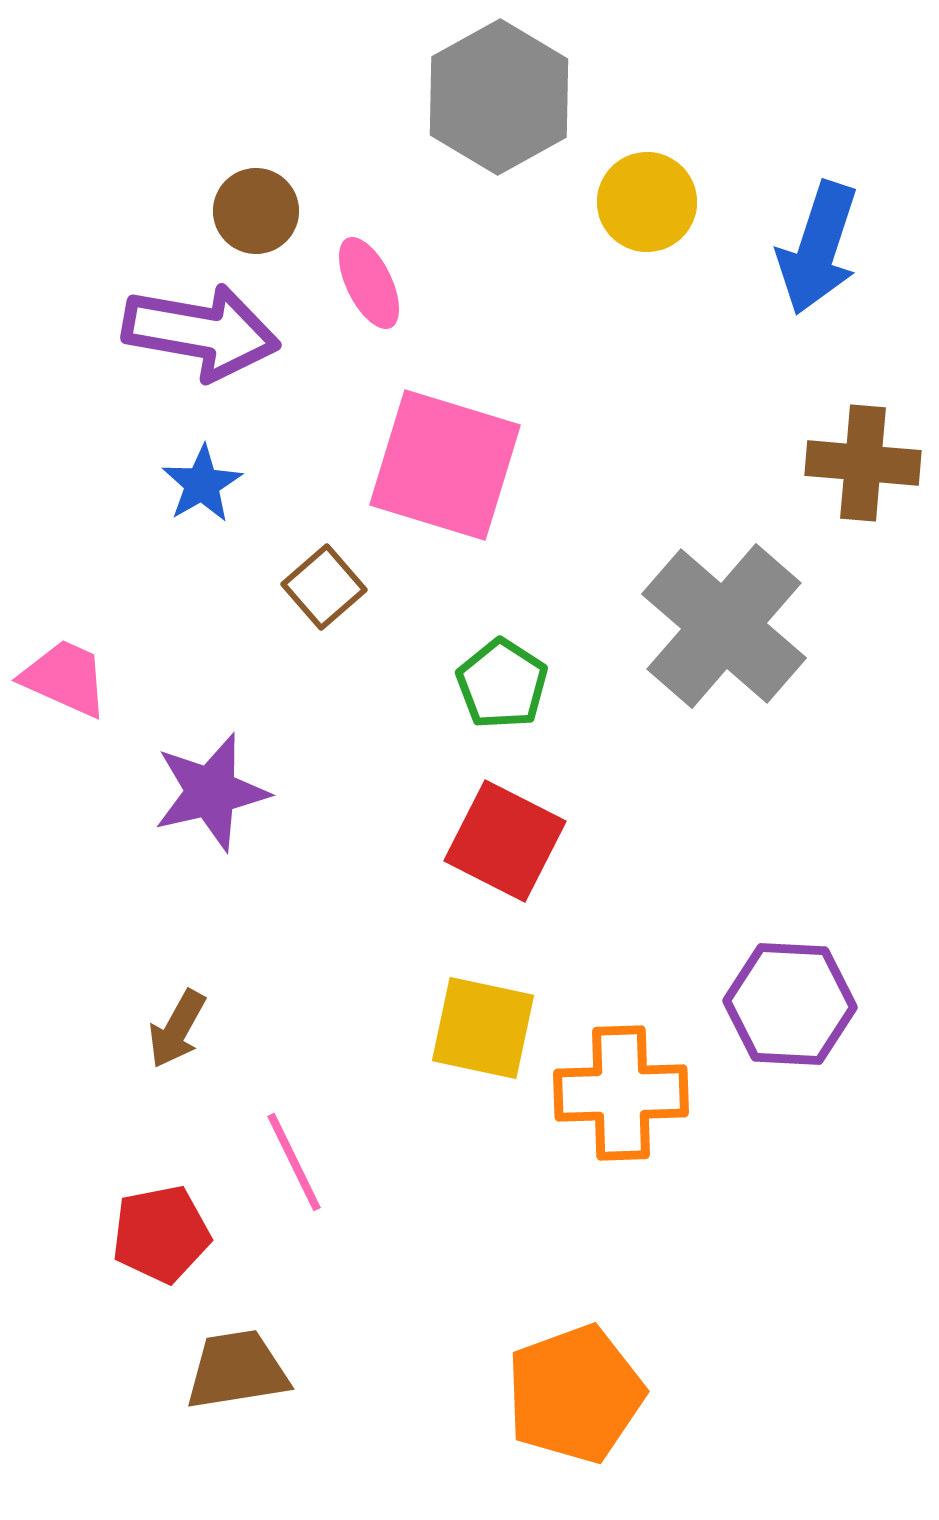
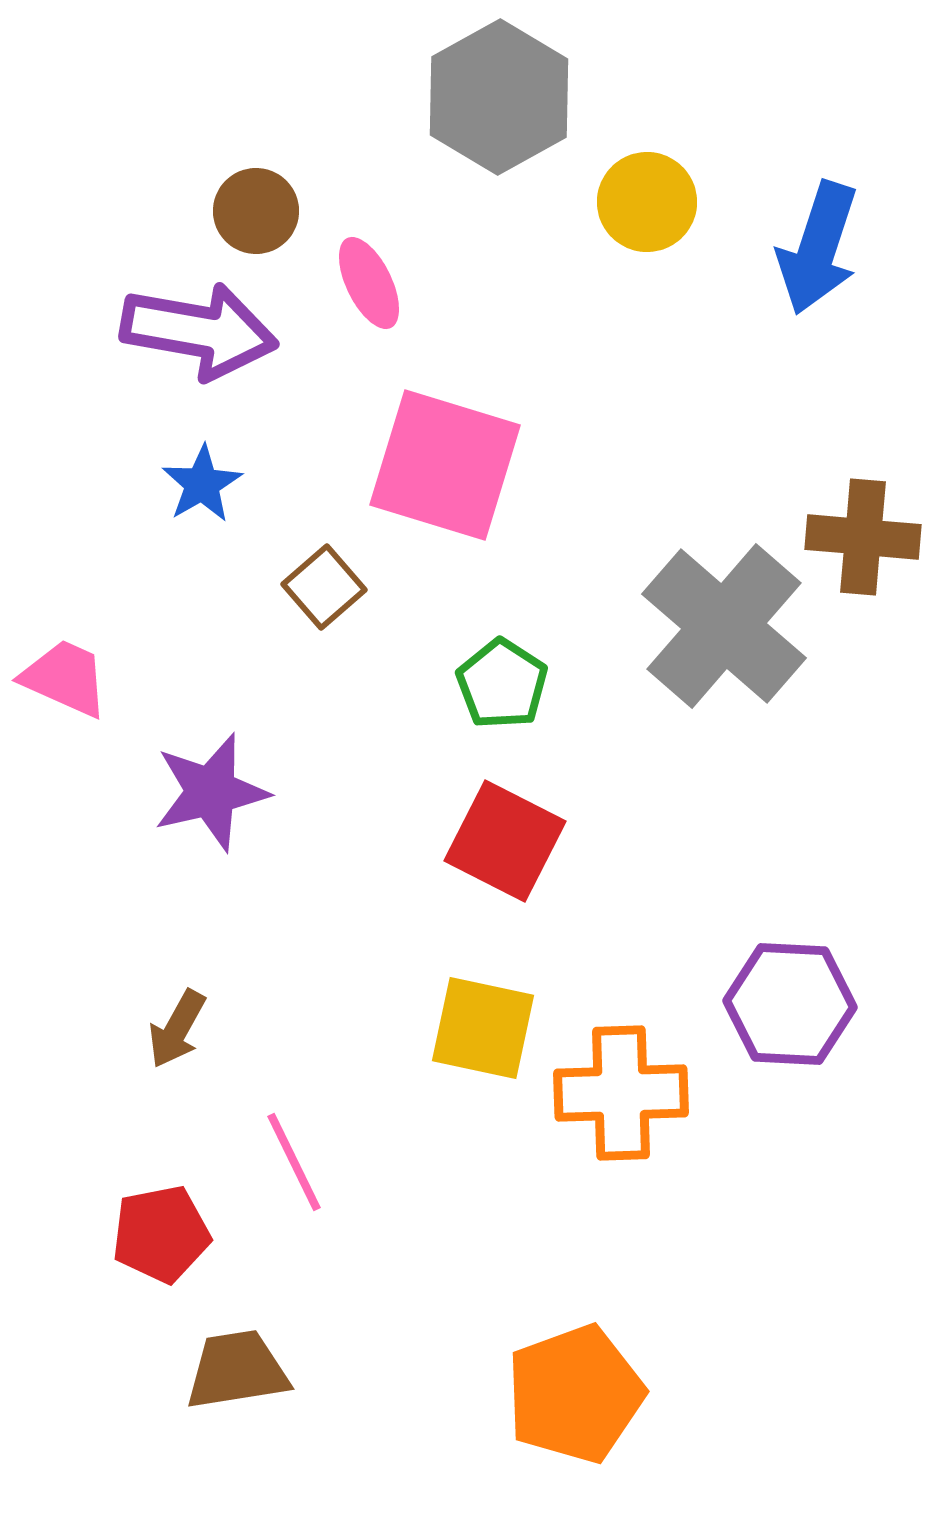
purple arrow: moved 2 px left, 1 px up
brown cross: moved 74 px down
